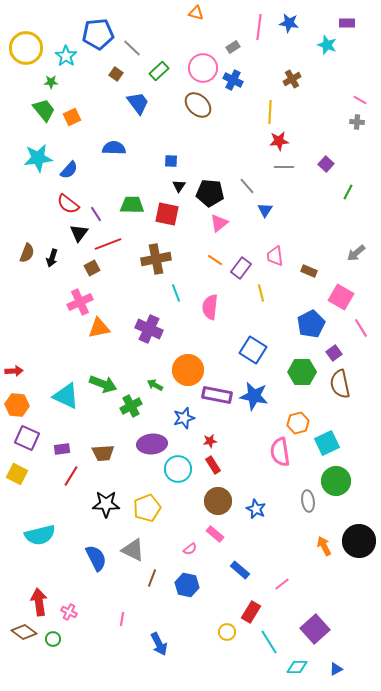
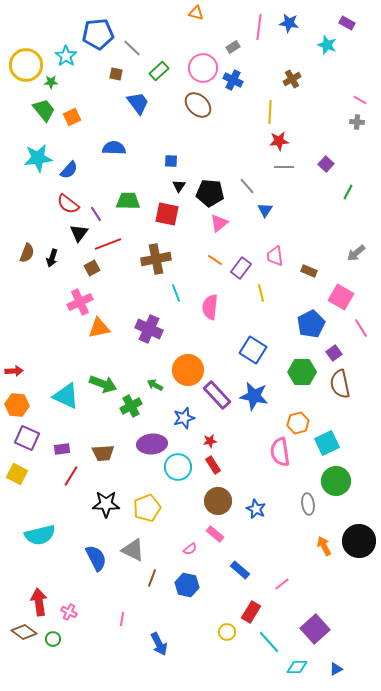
purple rectangle at (347, 23): rotated 28 degrees clockwise
yellow circle at (26, 48): moved 17 px down
brown square at (116, 74): rotated 24 degrees counterclockwise
green trapezoid at (132, 205): moved 4 px left, 4 px up
purple rectangle at (217, 395): rotated 36 degrees clockwise
cyan circle at (178, 469): moved 2 px up
gray ellipse at (308, 501): moved 3 px down
cyan line at (269, 642): rotated 10 degrees counterclockwise
